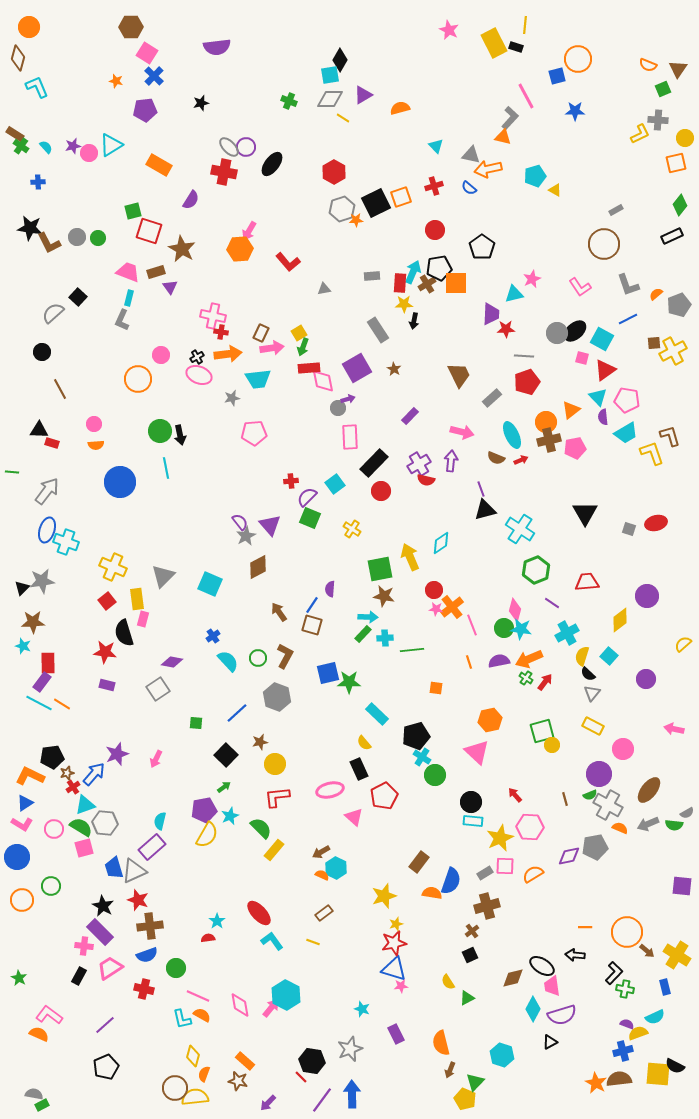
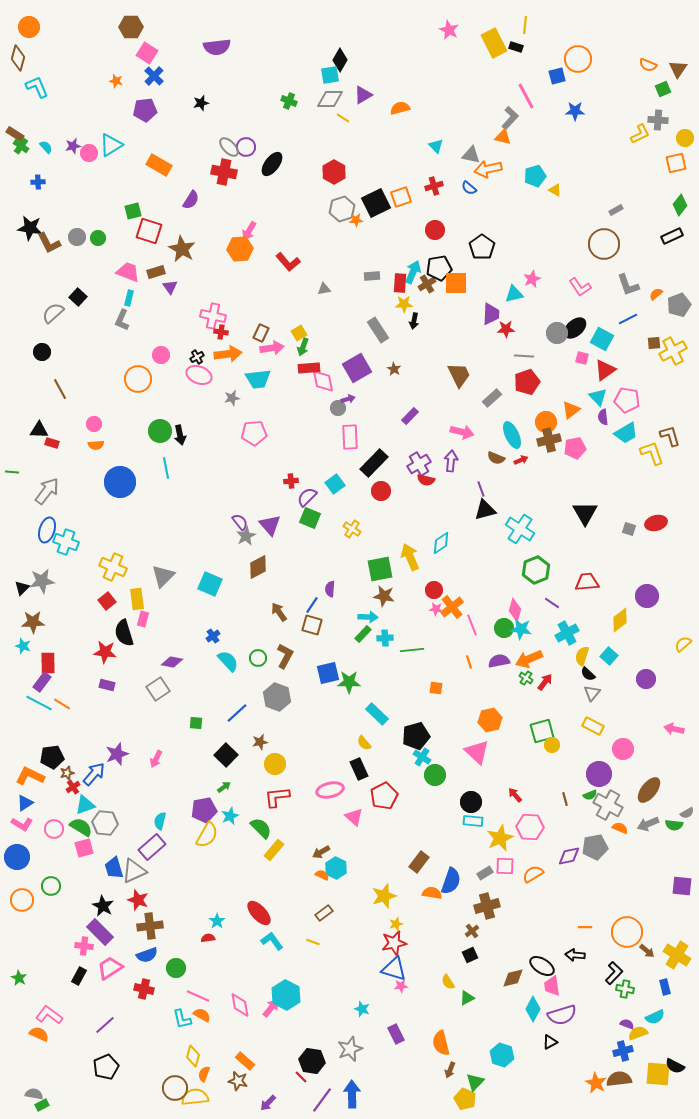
black ellipse at (575, 331): moved 3 px up
